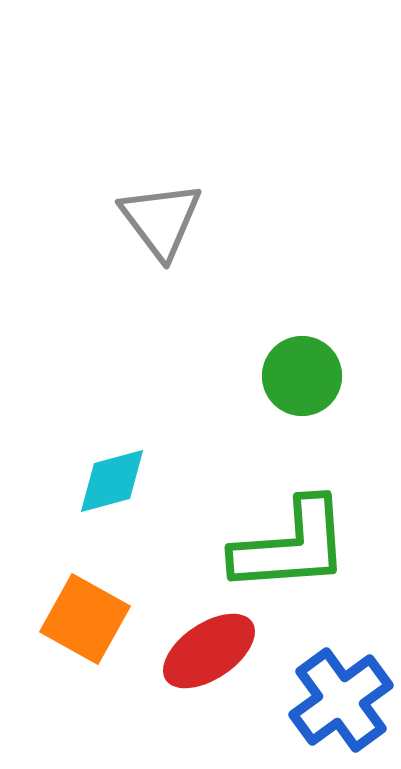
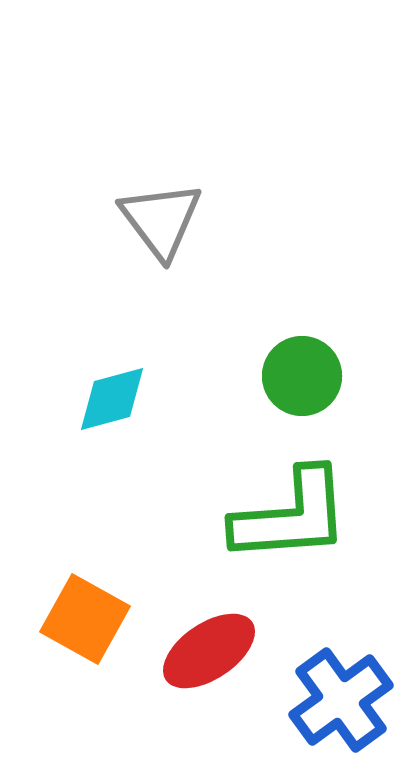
cyan diamond: moved 82 px up
green L-shape: moved 30 px up
